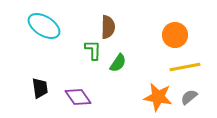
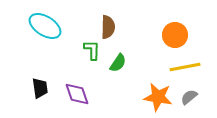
cyan ellipse: moved 1 px right
green L-shape: moved 1 px left
purple diamond: moved 1 px left, 3 px up; rotated 16 degrees clockwise
